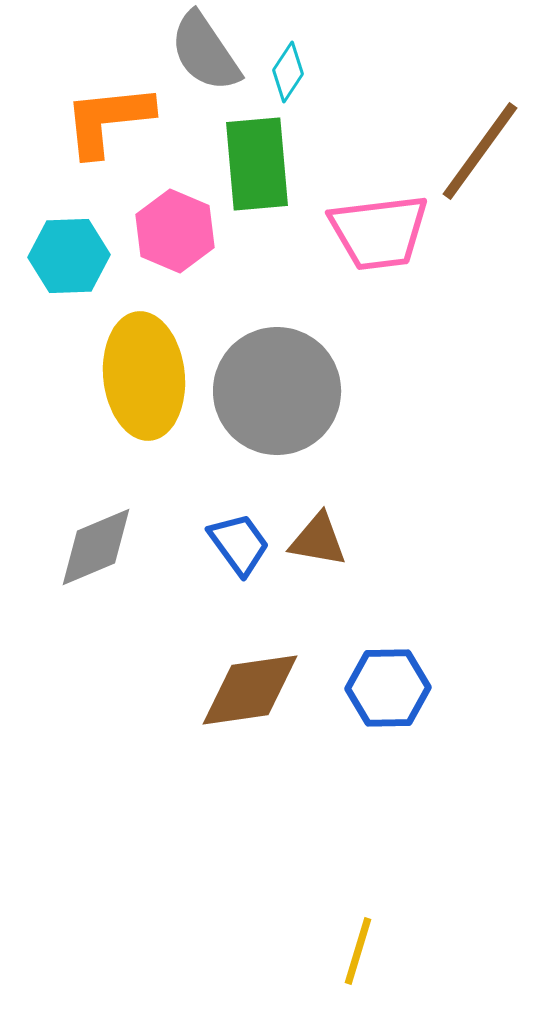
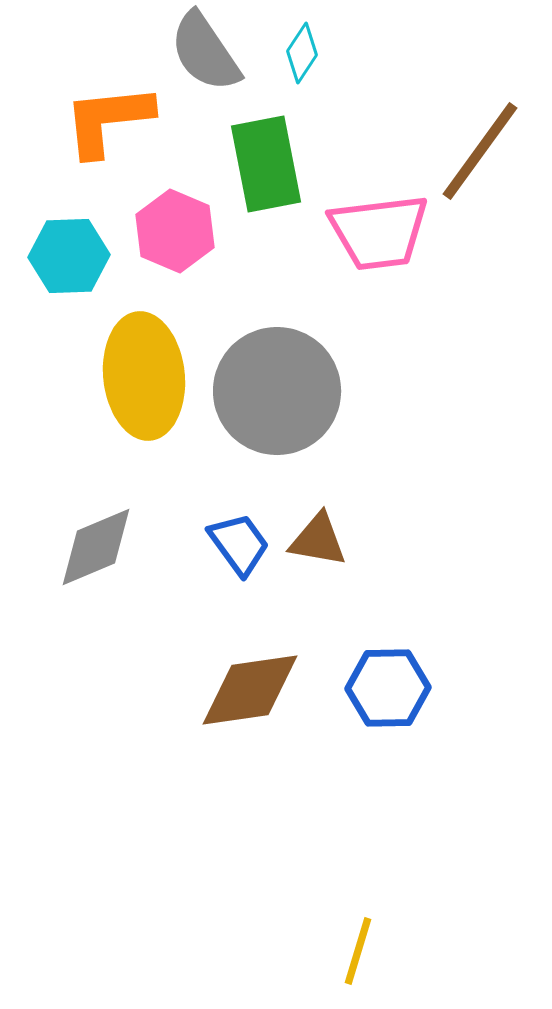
cyan diamond: moved 14 px right, 19 px up
green rectangle: moved 9 px right; rotated 6 degrees counterclockwise
